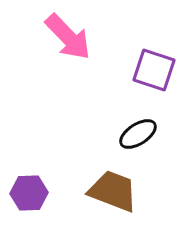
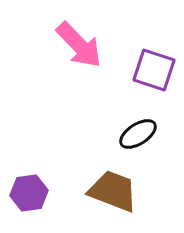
pink arrow: moved 11 px right, 8 px down
purple hexagon: rotated 6 degrees counterclockwise
